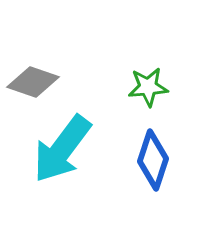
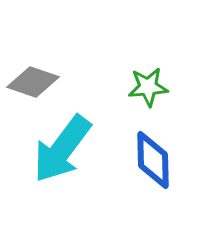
blue diamond: rotated 20 degrees counterclockwise
